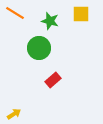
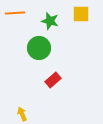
orange line: rotated 36 degrees counterclockwise
yellow arrow: moved 8 px right; rotated 80 degrees counterclockwise
